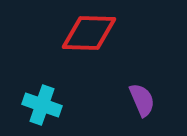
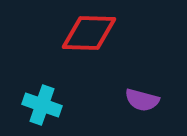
purple semicircle: rotated 128 degrees clockwise
